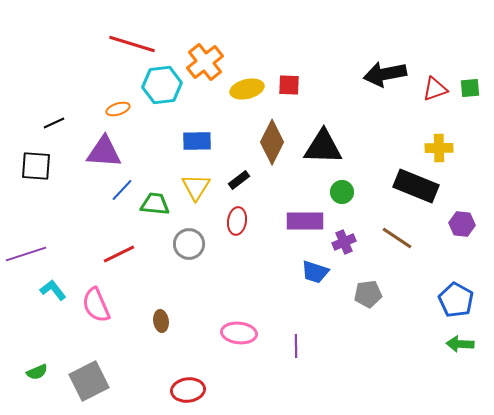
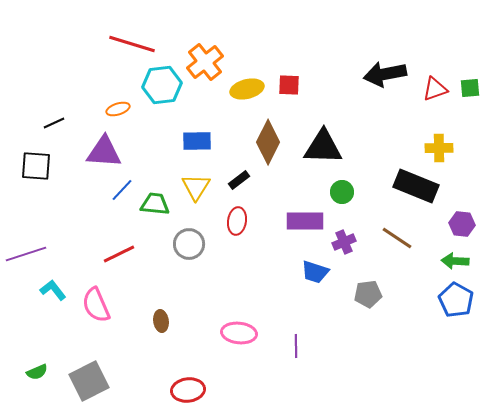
brown diamond at (272, 142): moved 4 px left
green arrow at (460, 344): moved 5 px left, 83 px up
